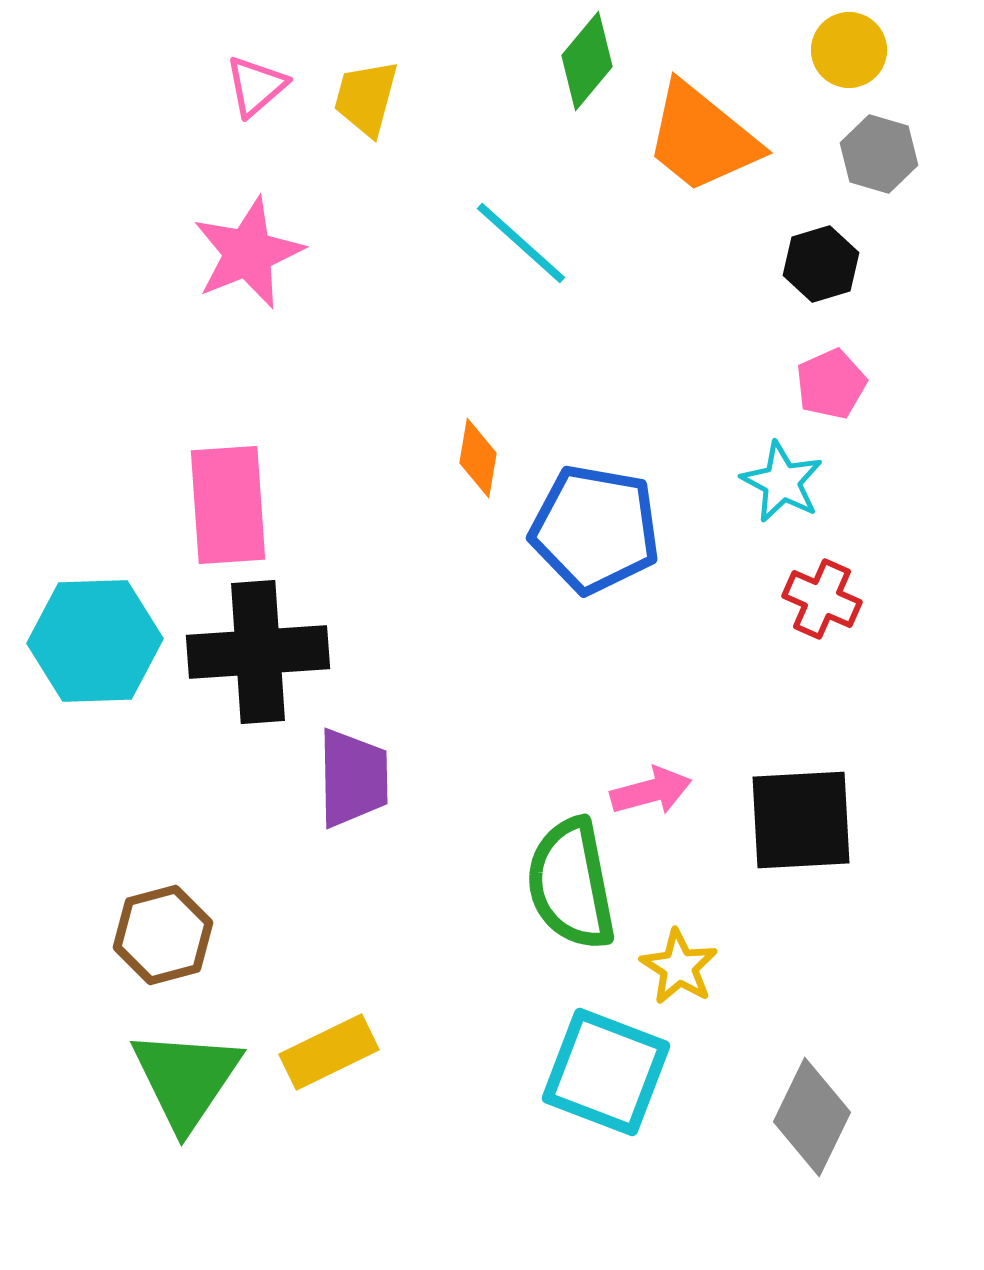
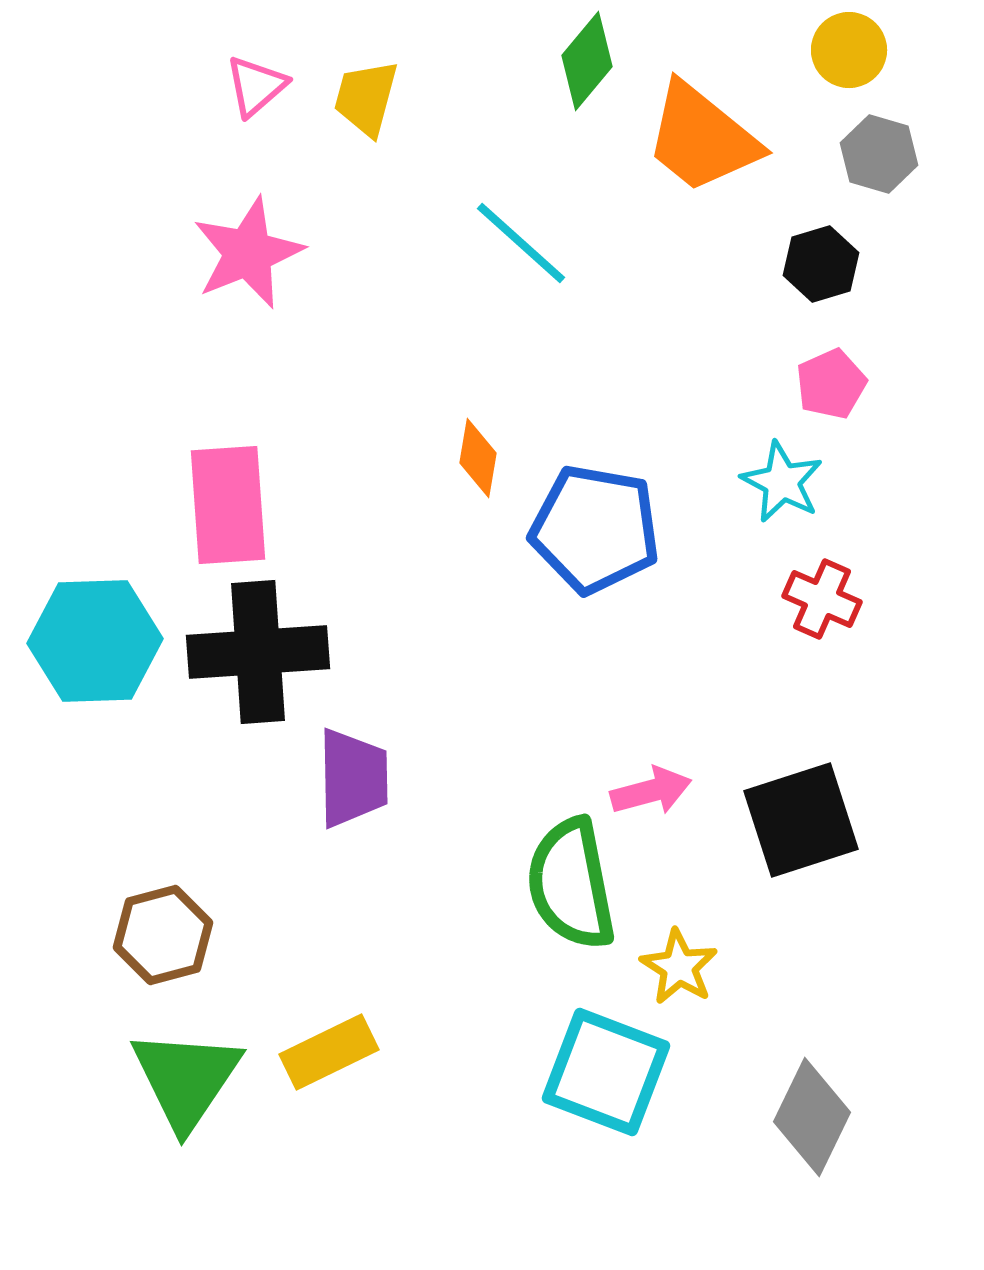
black square: rotated 15 degrees counterclockwise
